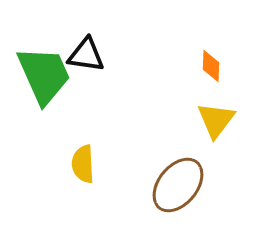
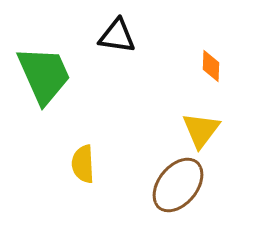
black triangle: moved 31 px right, 19 px up
yellow triangle: moved 15 px left, 10 px down
